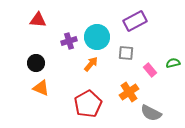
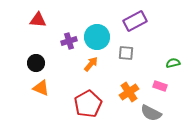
pink rectangle: moved 10 px right, 16 px down; rotated 32 degrees counterclockwise
